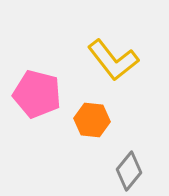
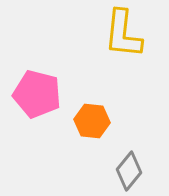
yellow L-shape: moved 10 px right, 26 px up; rotated 44 degrees clockwise
orange hexagon: moved 1 px down
